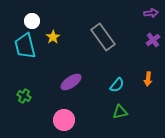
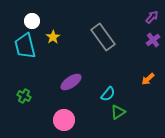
purple arrow: moved 1 px right, 4 px down; rotated 40 degrees counterclockwise
orange arrow: rotated 40 degrees clockwise
cyan semicircle: moved 9 px left, 9 px down
green triangle: moved 2 px left; rotated 21 degrees counterclockwise
